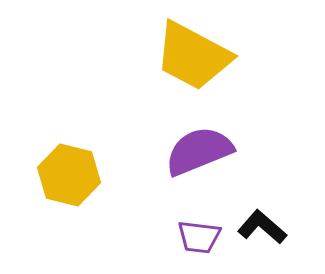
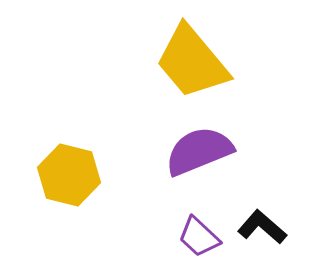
yellow trapezoid: moved 1 px left, 6 px down; rotated 22 degrees clockwise
purple trapezoid: rotated 36 degrees clockwise
